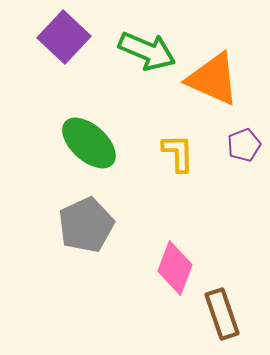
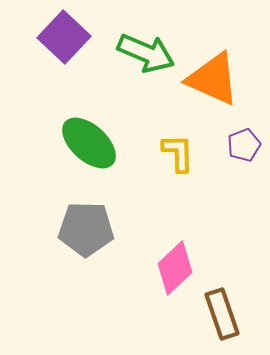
green arrow: moved 1 px left, 2 px down
gray pentagon: moved 4 px down; rotated 26 degrees clockwise
pink diamond: rotated 26 degrees clockwise
